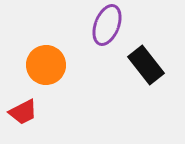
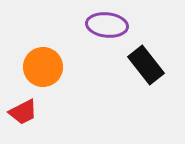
purple ellipse: rotated 75 degrees clockwise
orange circle: moved 3 px left, 2 px down
